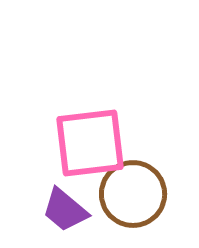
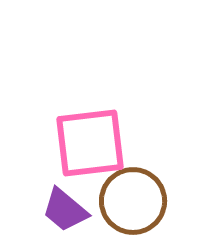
brown circle: moved 7 px down
